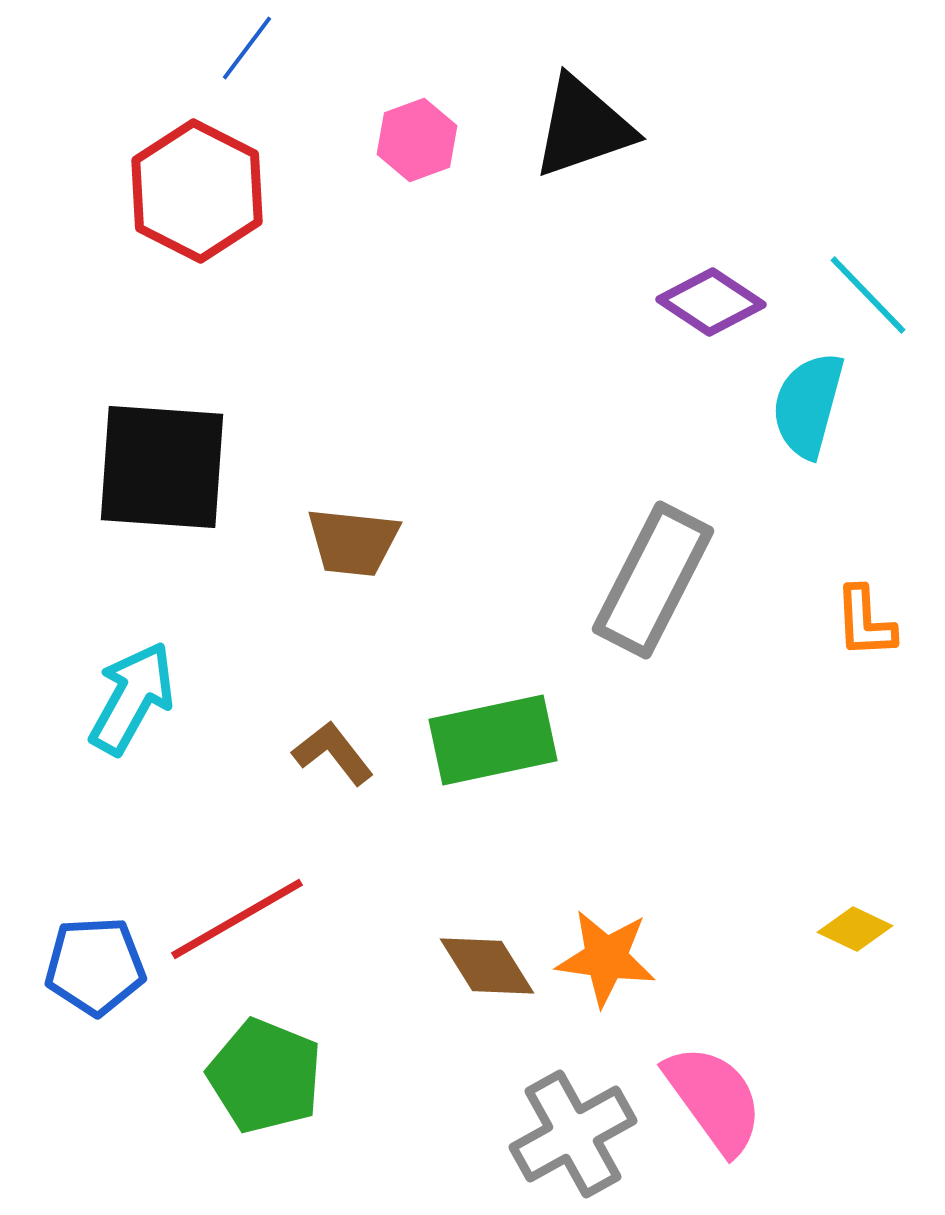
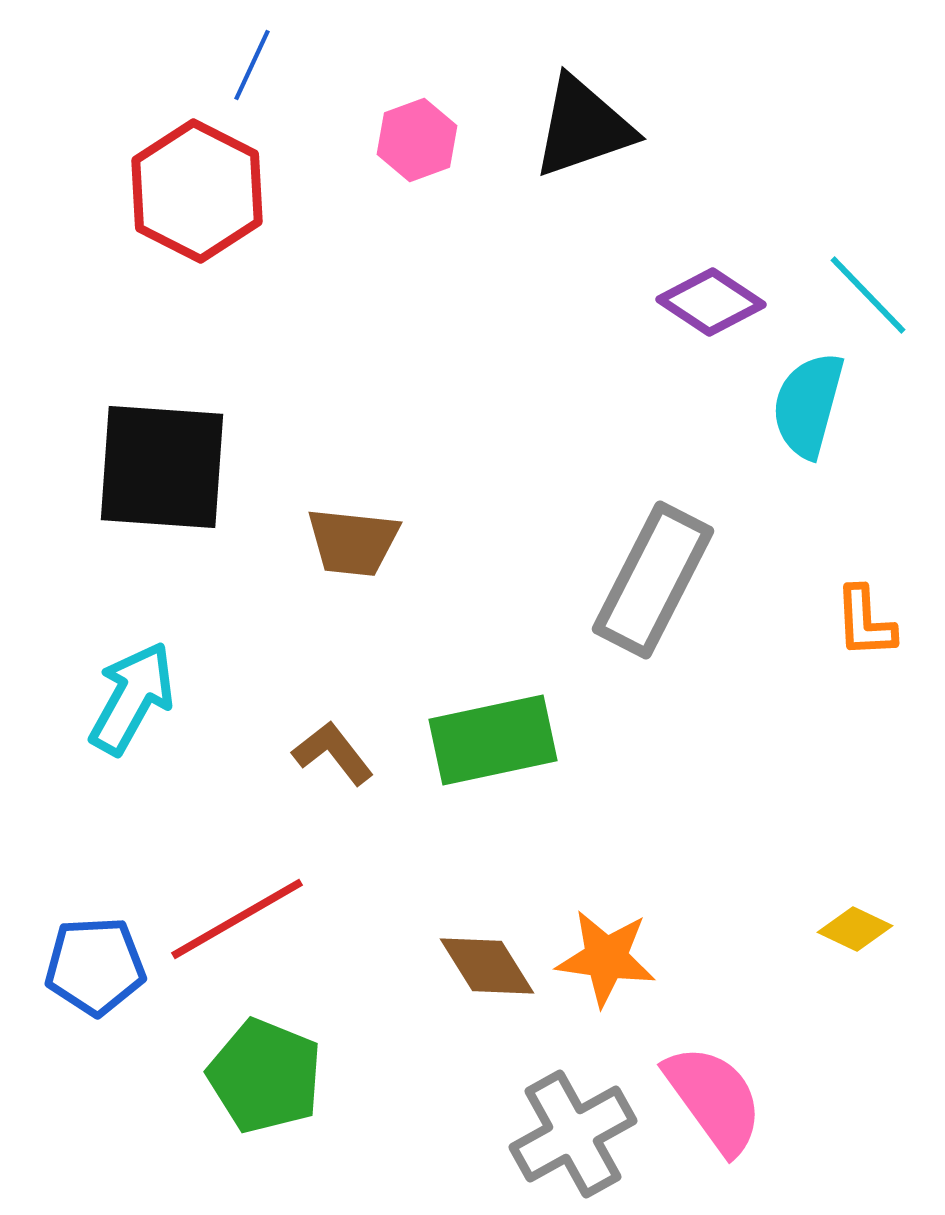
blue line: moved 5 px right, 17 px down; rotated 12 degrees counterclockwise
